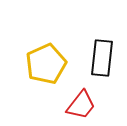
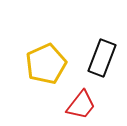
black rectangle: rotated 15 degrees clockwise
